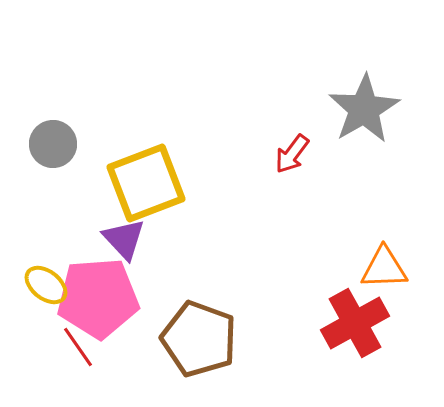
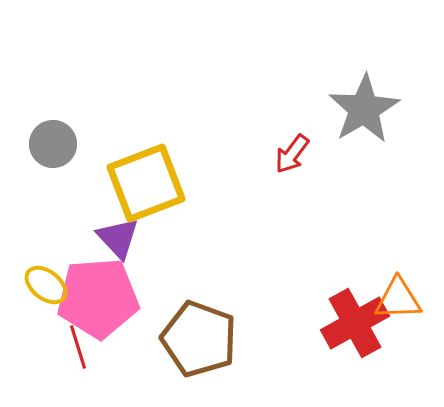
purple triangle: moved 6 px left, 1 px up
orange triangle: moved 14 px right, 31 px down
red line: rotated 18 degrees clockwise
